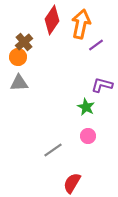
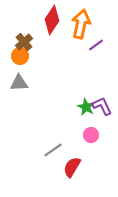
orange circle: moved 2 px right, 1 px up
purple L-shape: moved 21 px down; rotated 50 degrees clockwise
pink circle: moved 3 px right, 1 px up
red semicircle: moved 16 px up
